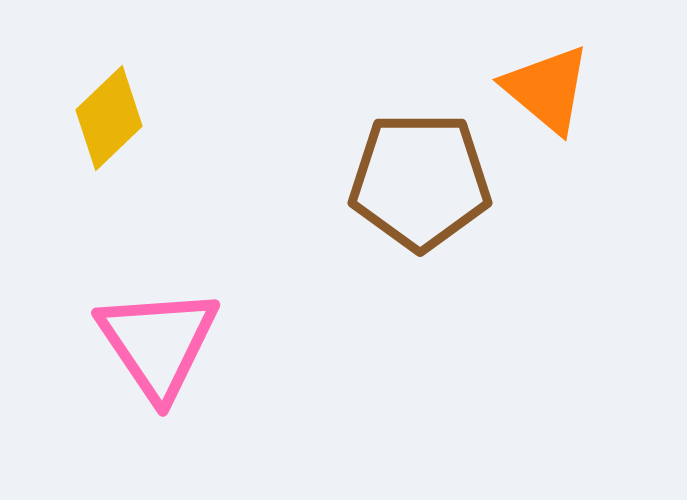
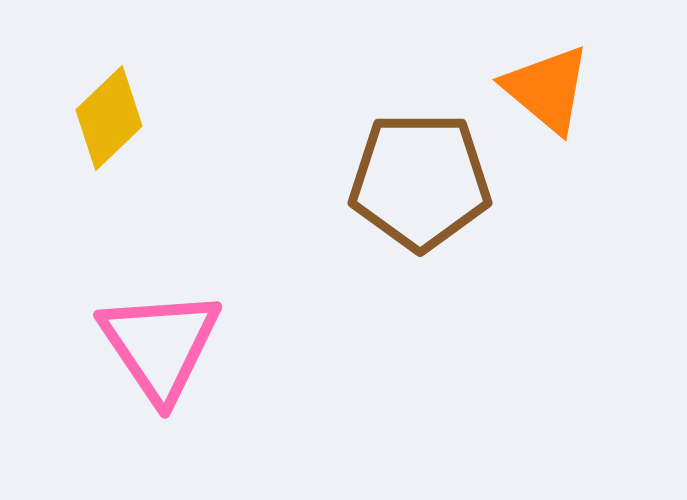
pink triangle: moved 2 px right, 2 px down
